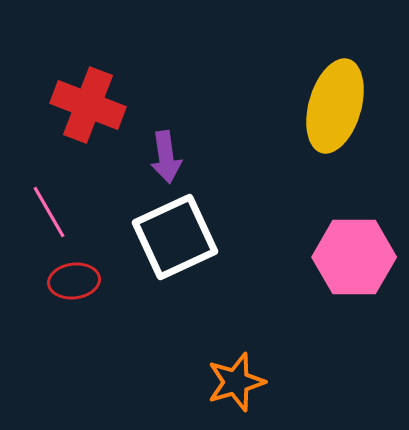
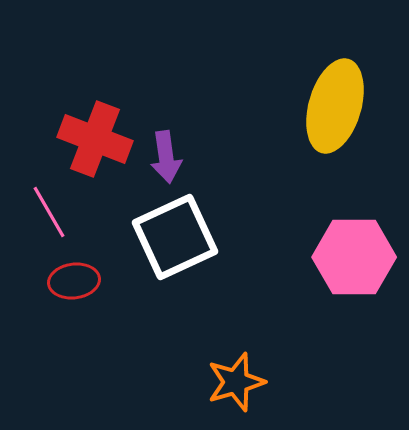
red cross: moved 7 px right, 34 px down
